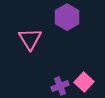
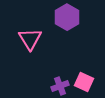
pink square: rotated 18 degrees counterclockwise
